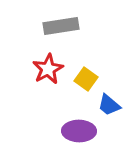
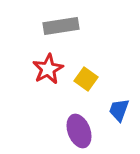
blue trapezoid: moved 10 px right, 5 px down; rotated 70 degrees clockwise
purple ellipse: rotated 68 degrees clockwise
